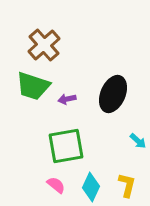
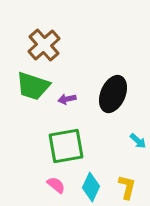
yellow L-shape: moved 2 px down
